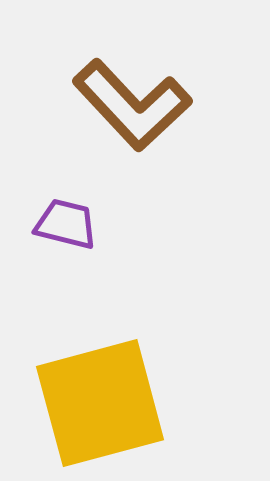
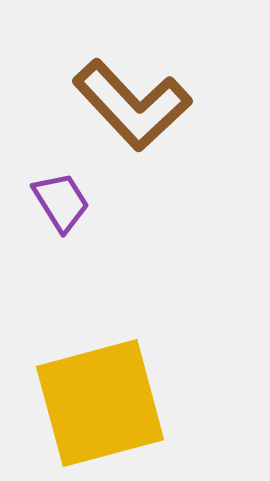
purple trapezoid: moved 5 px left, 22 px up; rotated 44 degrees clockwise
